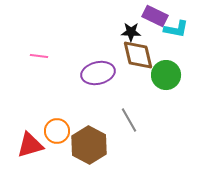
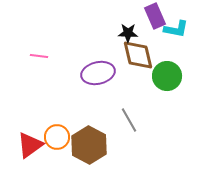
purple rectangle: rotated 40 degrees clockwise
black star: moved 3 px left, 1 px down
green circle: moved 1 px right, 1 px down
orange circle: moved 6 px down
red triangle: rotated 20 degrees counterclockwise
